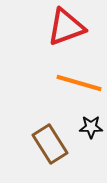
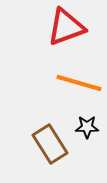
black star: moved 4 px left
